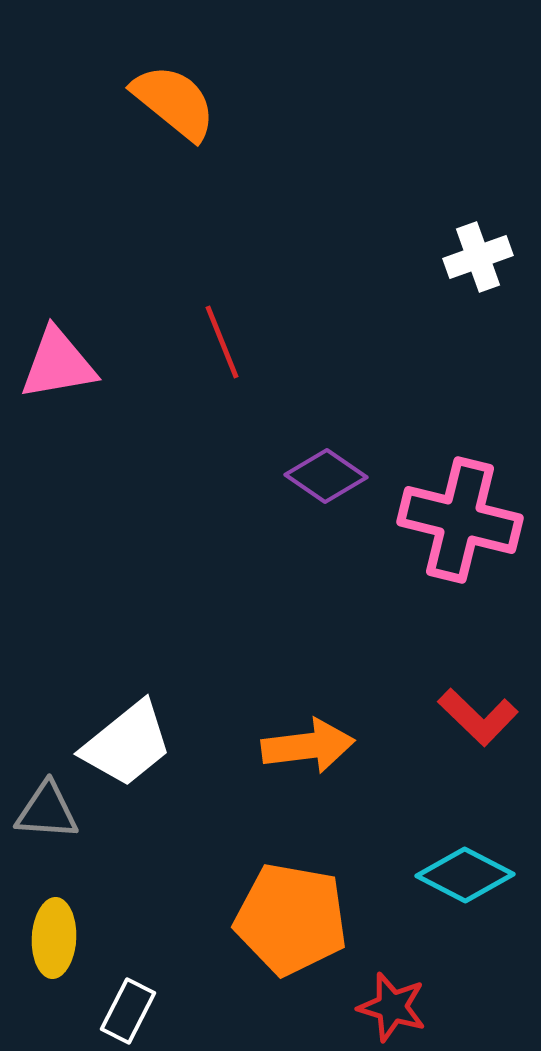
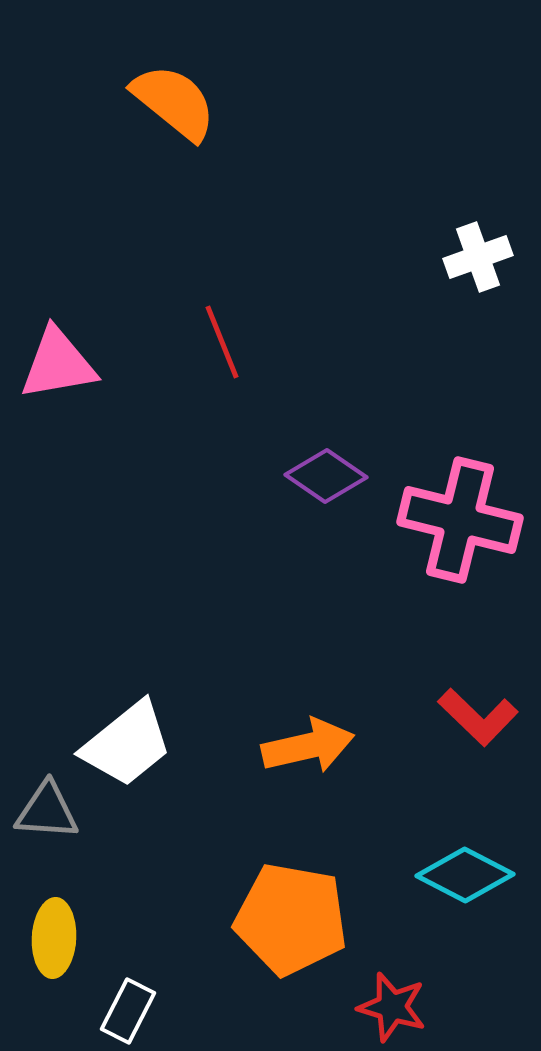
orange arrow: rotated 6 degrees counterclockwise
